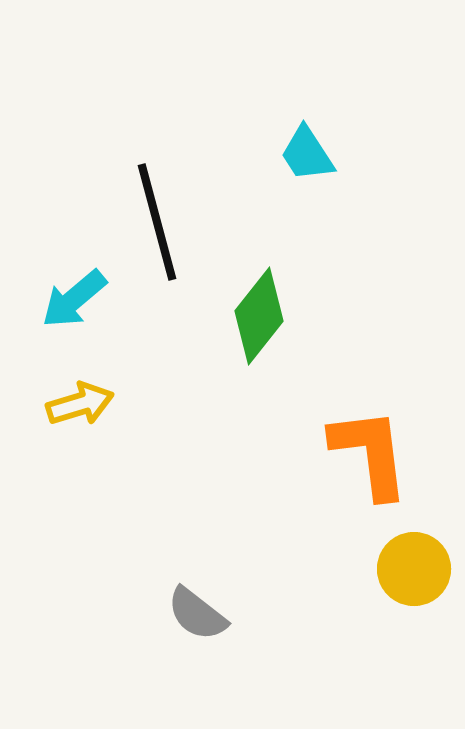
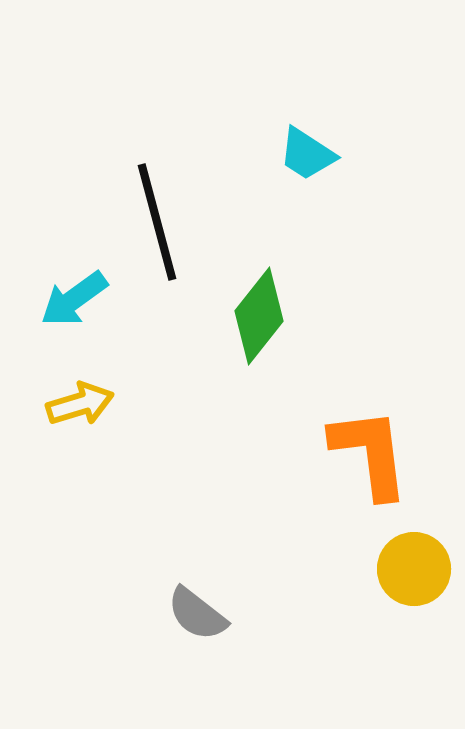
cyan trapezoid: rotated 24 degrees counterclockwise
cyan arrow: rotated 4 degrees clockwise
